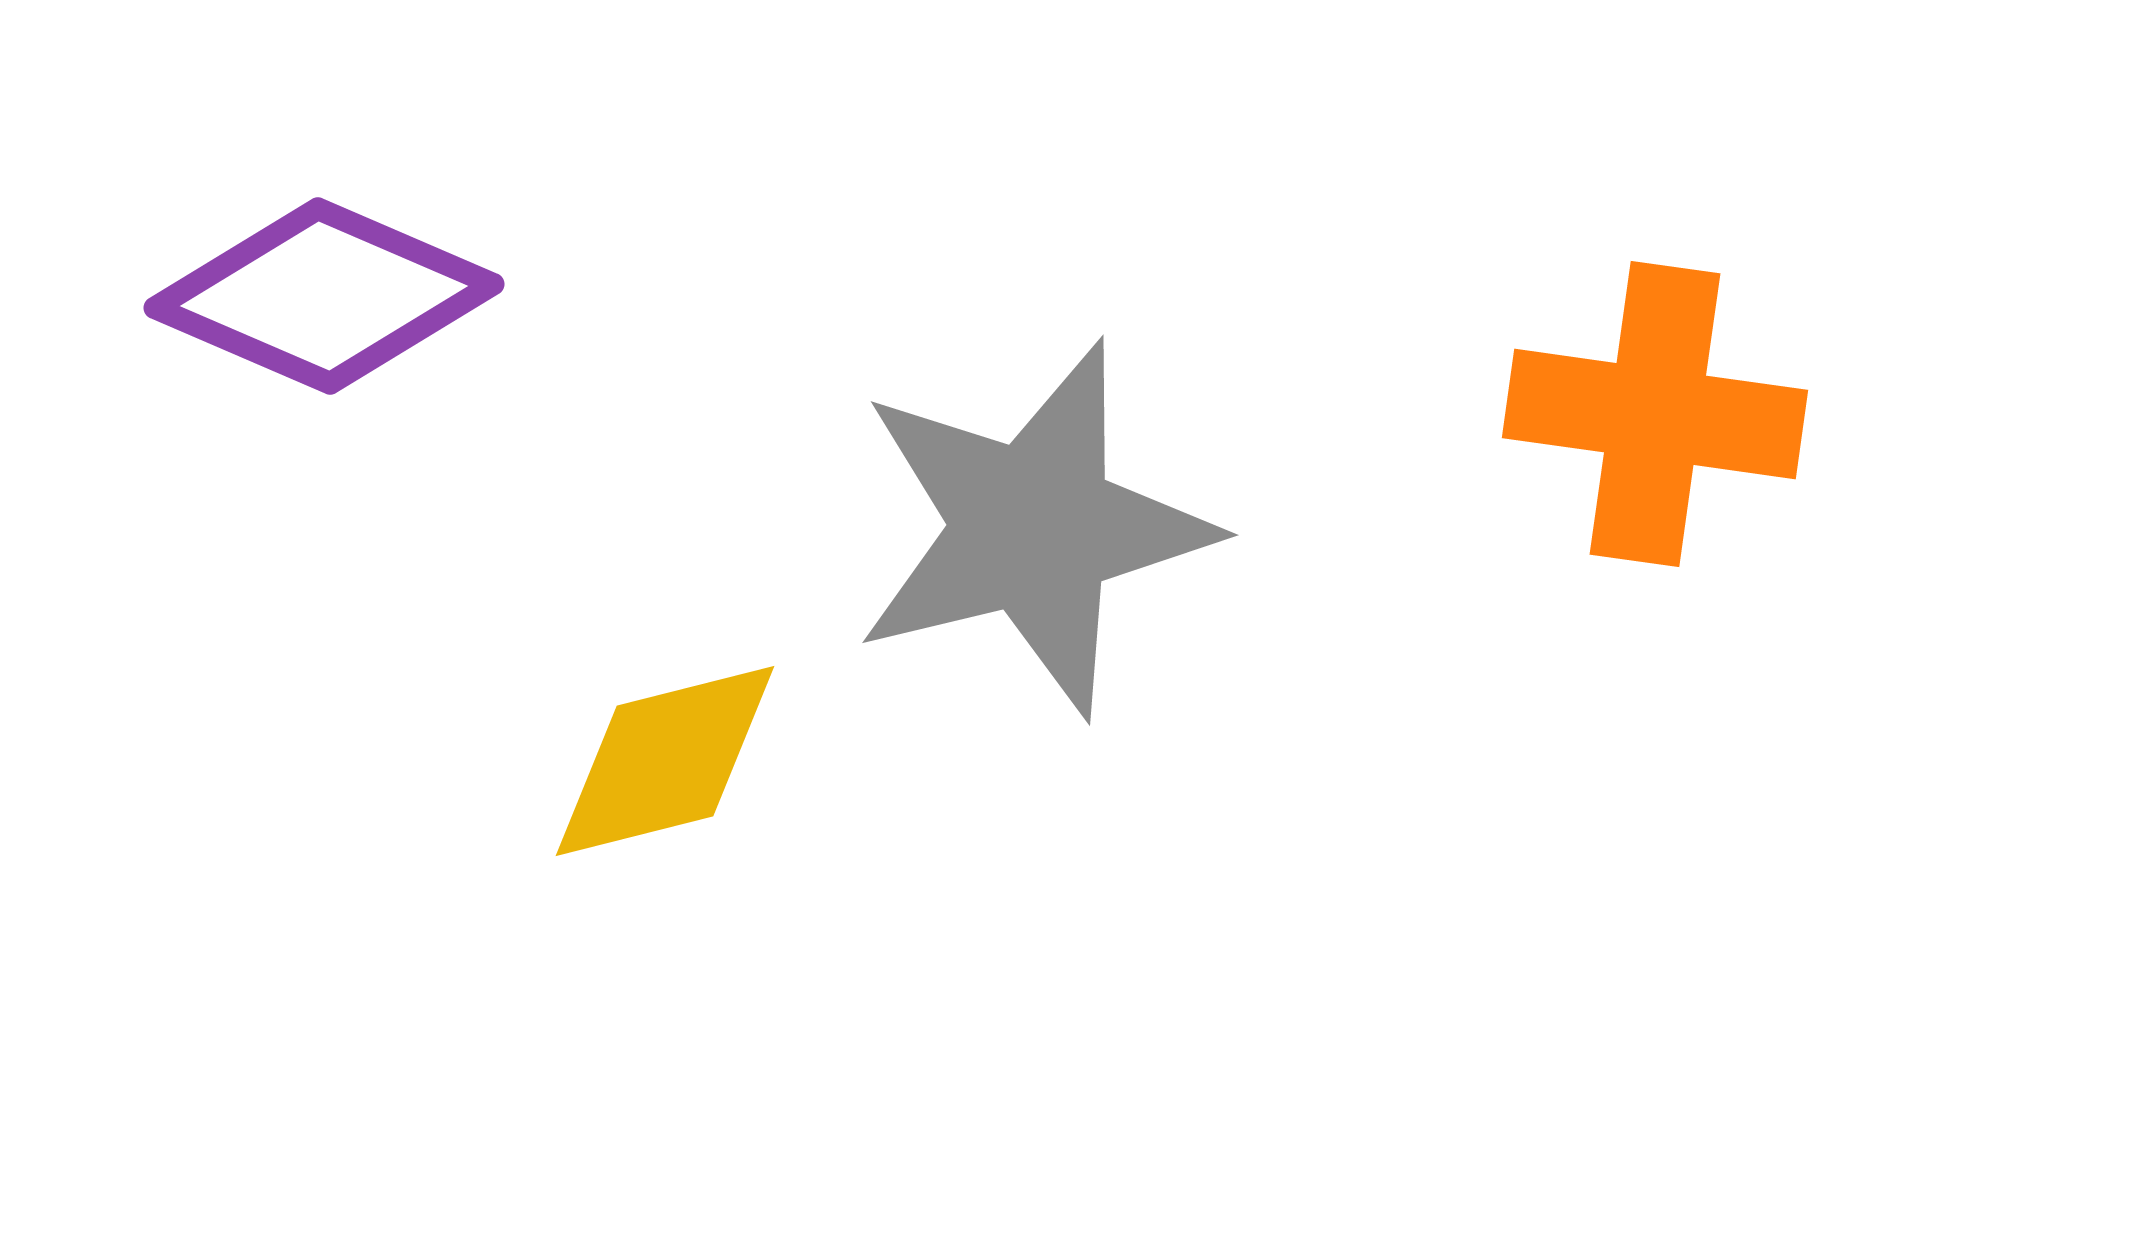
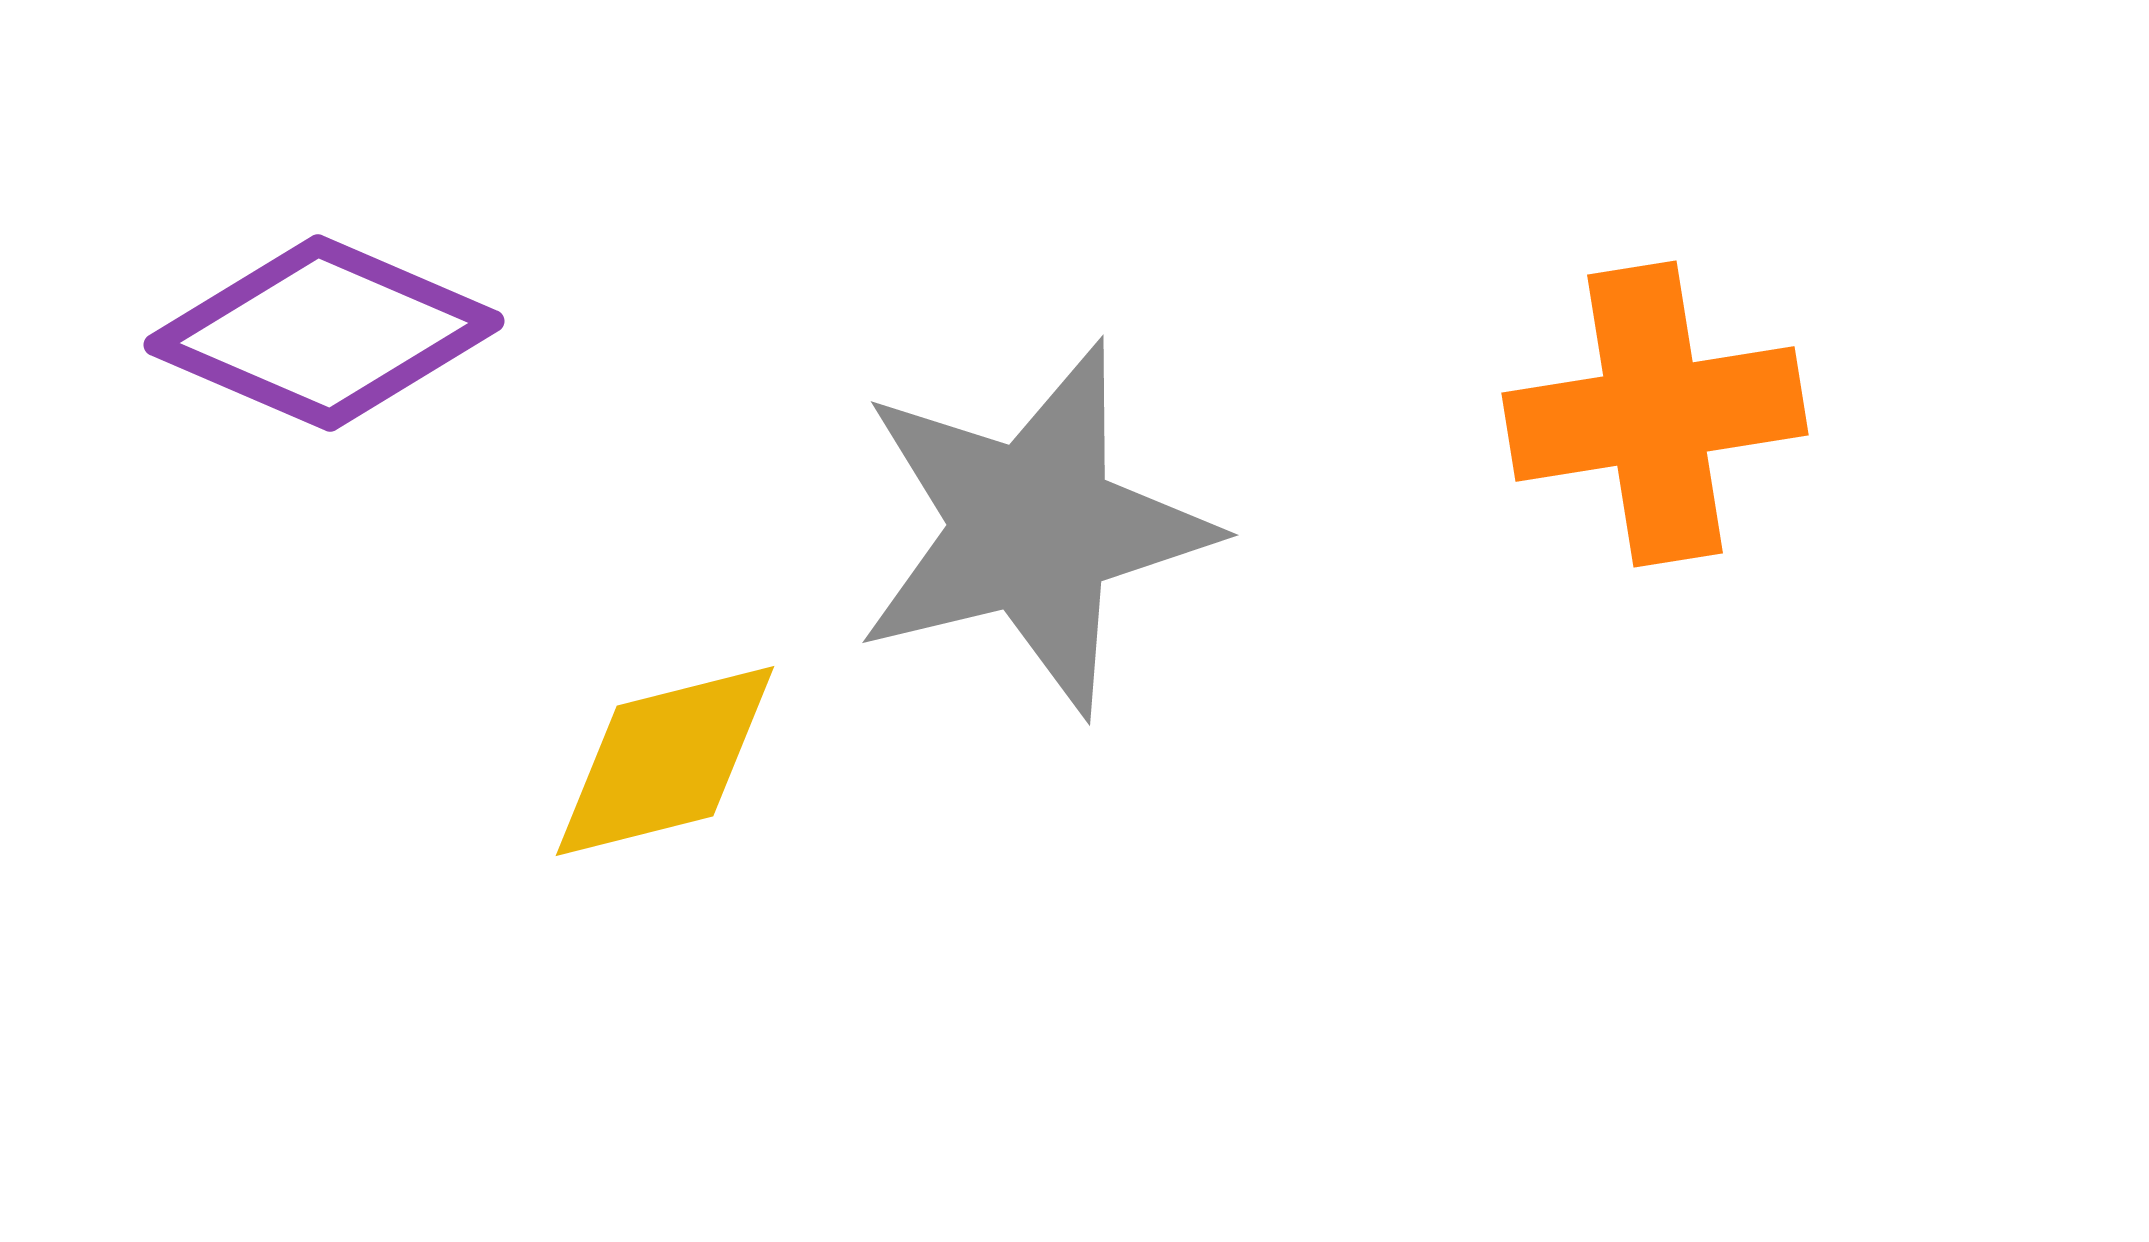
purple diamond: moved 37 px down
orange cross: rotated 17 degrees counterclockwise
